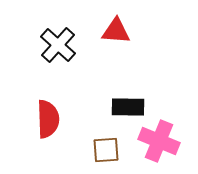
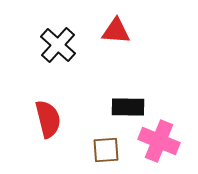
red semicircle: rotated 12 degrees counterclockwise
